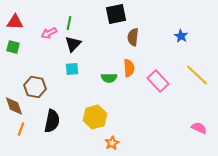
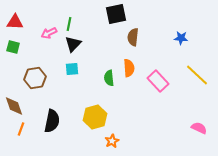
green line: moved 1 px down
blue star: moved 2 px down; rotated 24 degrees counterclockwise
green semicircle: rotated 84 degrees clockwise
brown hexagon: moved 9 px up; rotated 20 degrees counterclockwise
orange star: moved 2 px up
